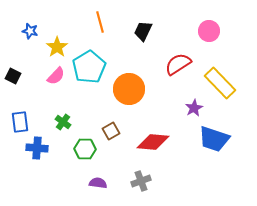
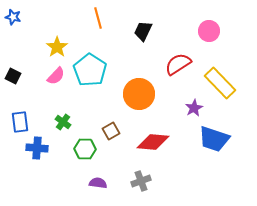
orange line: moved 2 px left, 4 px up
blue star: moved 17 px left, 14 px up
cyan pentagon: moved 1 px right, 3 px down; rotated 8 degrees counterclockwise
orange circle: moved 10 px right, 5 px down
